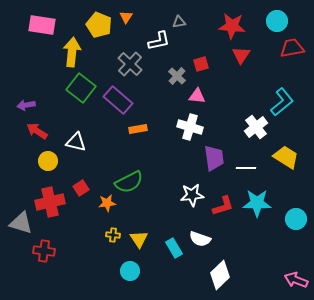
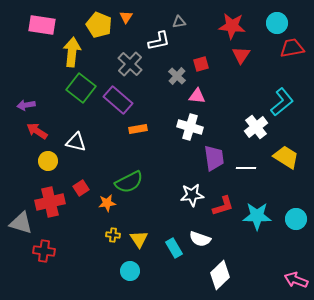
cyan circle at (277, 21): moved 2 px down
cyan star at (257, 203): moved 13 px down
